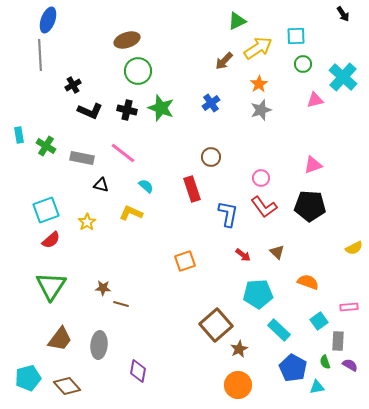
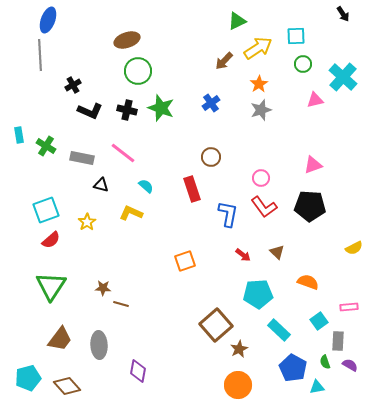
gray ellipse at (99, 345): rotated 8 degrees counterclockwise
